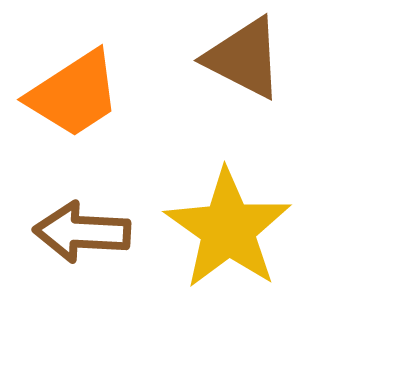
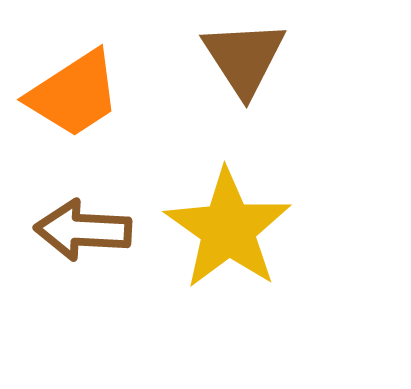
brown triangle: rotated 30 degrees clockwise
brown arrow: moved 1 px right, 2 px up
